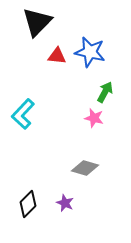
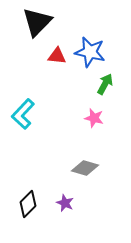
green arrow: moved 8 px up
